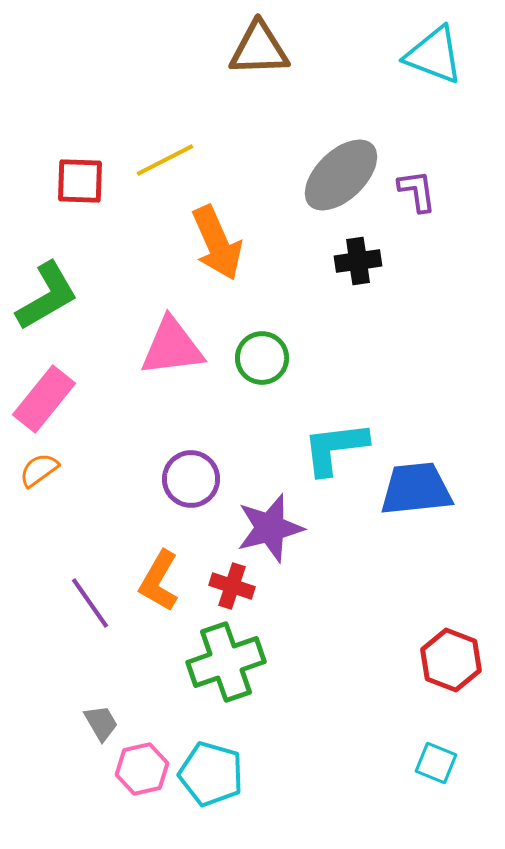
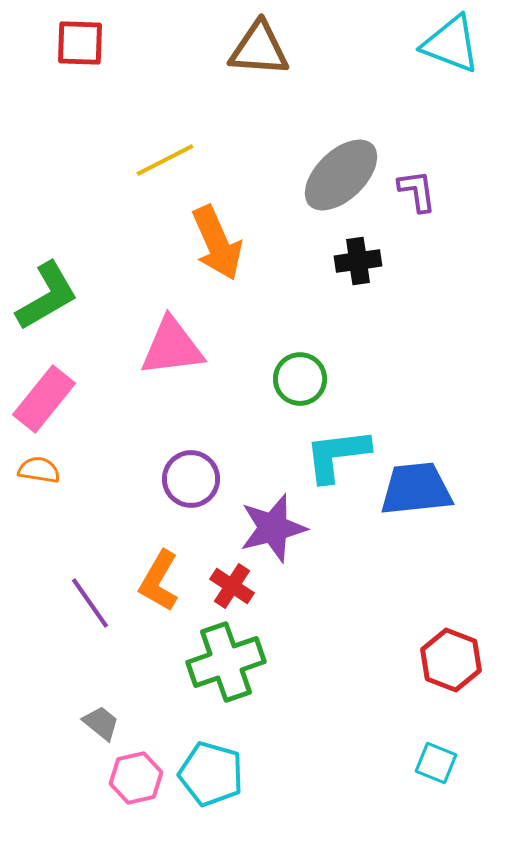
brown triangle: rotated 6 degrees clockwise
cyan triangle: moved 17 px right, 11 px up
red square: moved 138 px up
green circle: moved 38 px right, 21 px down
cyan L-shape: moved 2 px right, 7 px down
orange semicircle: rotated 45 degrees clockwise
purple star: moved 3 px right
red cross: rotated 15 degrees clockwise
gray trapezoid: rotated 21 degrees counterclockwise
pink hexagon: moved 6 px left, 9 px down
